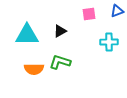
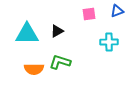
black triangle: moved 3 px left
cyan triangle: moved 1 px up
